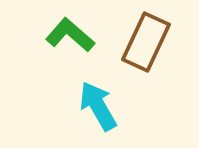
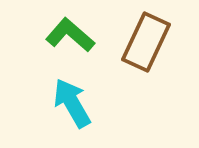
cyan arrow: moved 26 px left, 3 px up
